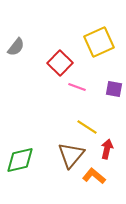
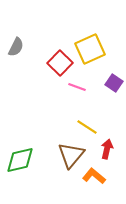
yellow square: moved 9 px left, 7 px down
gray semicircle: rotated 12 degrees counterclockwise
purple square: moved 6 px up; rotated 24 degrees clockwise
